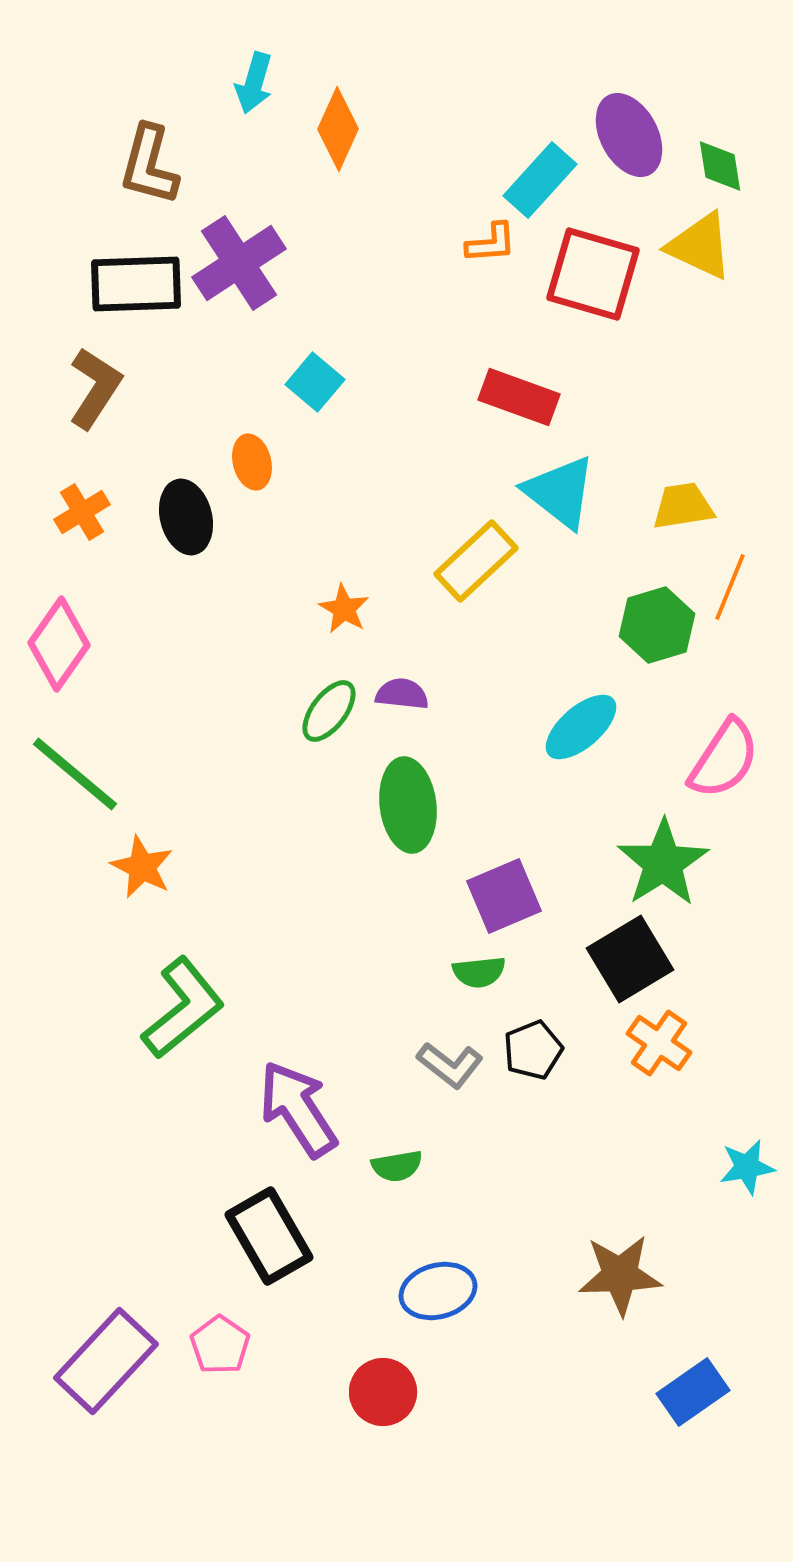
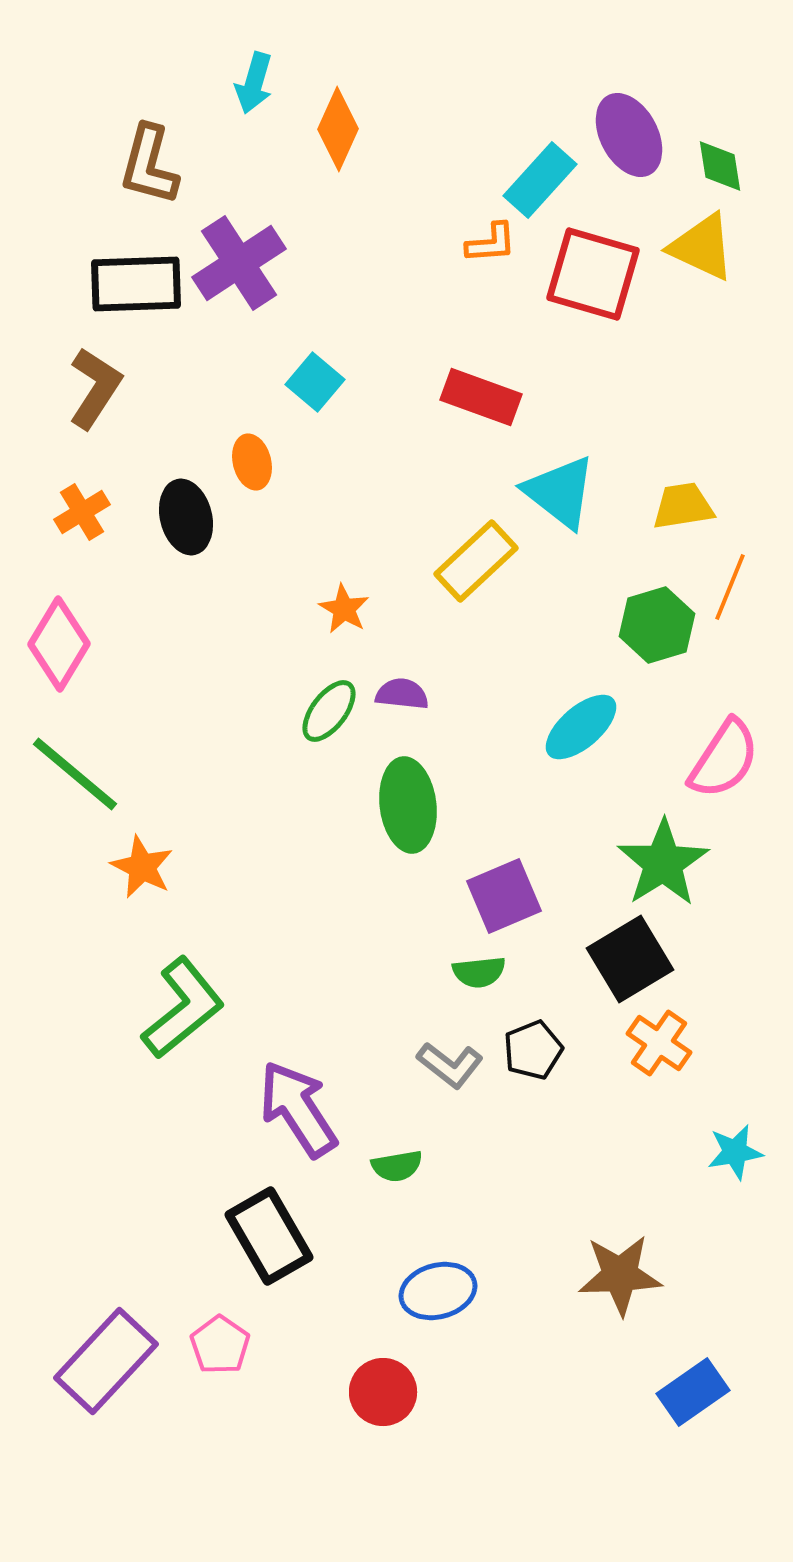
yellow triangle at (700, 246): moved 2 px right, 1 px down
red rectangle at (519, 397): moved 38 px left
pink diamond at (59, 644): rotated 4 degrees counterclockwise
cyan star at (747, 1167): moved 12 px left, 15 px up
